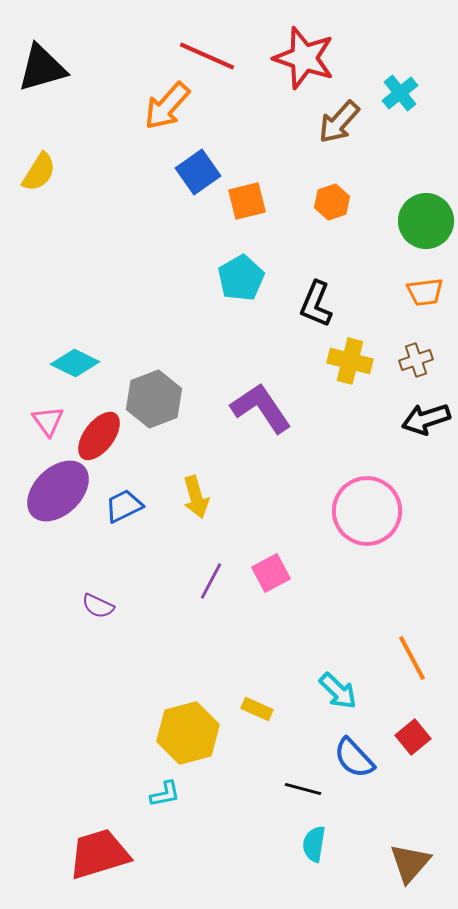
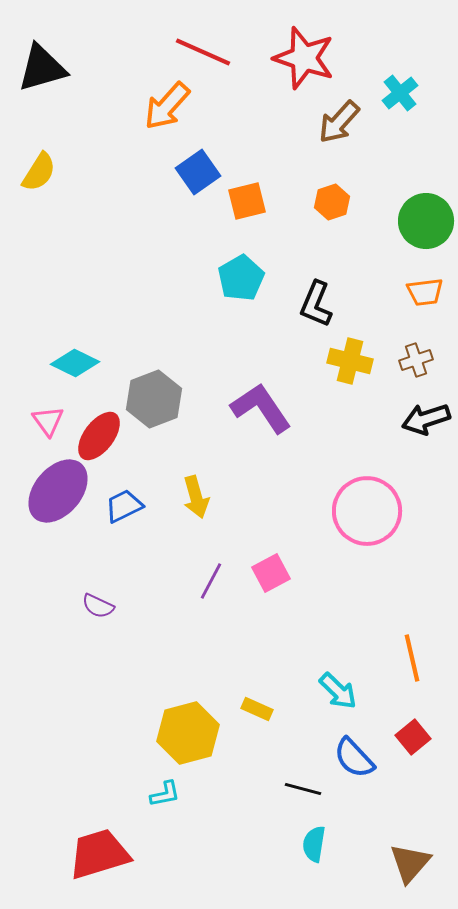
red line: moved 4 px left, 4 px up
purple ellipse: rotated 6 degrees counterclockwise
orange line: rotated 15 degrees clockwise
